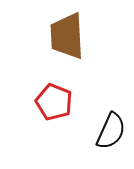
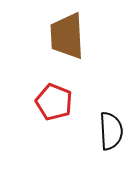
black semicircle: rotated 27 degrees counterclockwise
